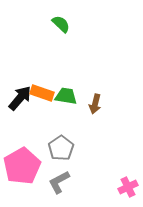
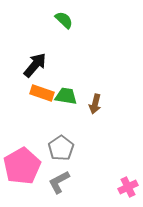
green semicircle: moved 3 px right, 4 px up
black arrow: moved 15 px right, 33 px up
